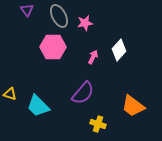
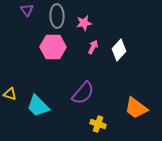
gray ellipse: moved 2 px left; rotated 25 degrees clockwise
pink star: moved 1 px left
pink arrow: moved 10 px up
orange trapezoid: moved 3 px right, 2 px down
